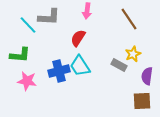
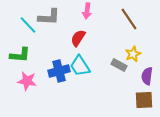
brown square: moved 2 px right, 1 px up
